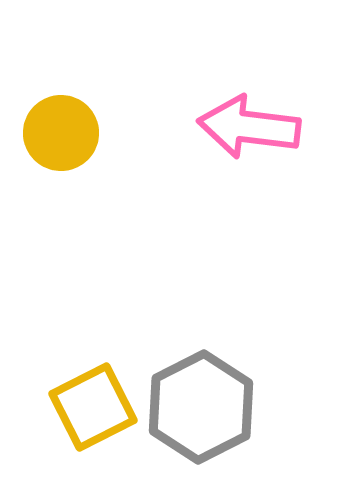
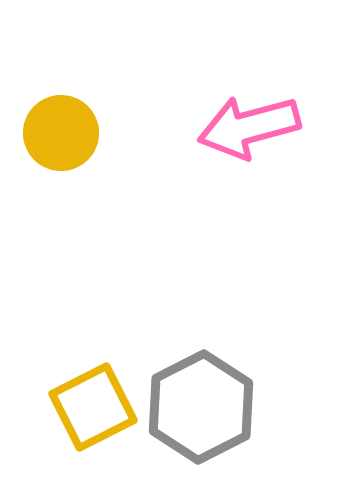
pink arrow: rotated 22 degrees counterclockwise
